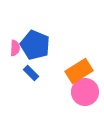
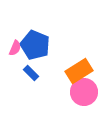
pink semicircle: rotated 21 degrees clockwise
pink circle: moved 1 px left
